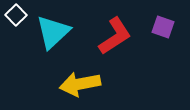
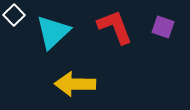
white square: moved 2 px left
red L-shape: moved 9 px up; rotated 78 degrees counterclockwise
yellow arrow: moved 5 px left; rotated 12 degrees clockwise
